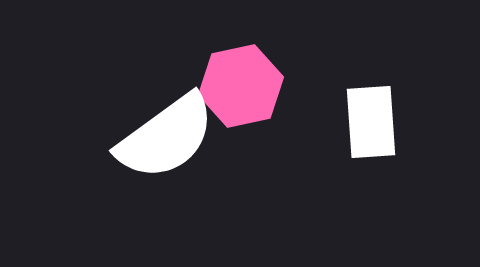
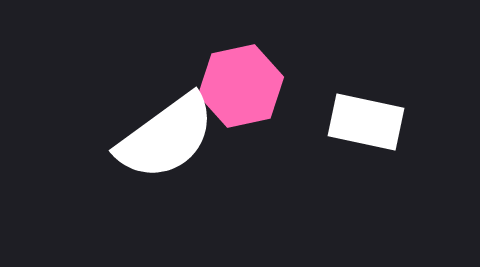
white rectangle: moved 5 px left; rotated 74 degrees counterclockwise
